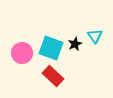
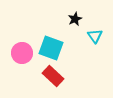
black star: moved 25 px up
